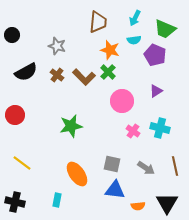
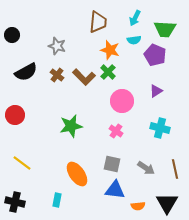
green trapezoid: rotated 20 degrees counterclockwise
pink cross: moved 17 px left
brown line: moved 3 px down
